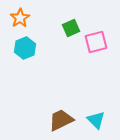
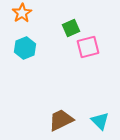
orange star: moved 2 px right, 5 px up
pink square: moved 8 px left, 5 px down
cyan triangle: moved 4 px right, 1 px down
